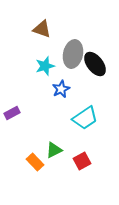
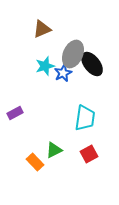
brown triangle: rotated 42 degrees counterclockwise
gray ellipse: rotated 12 degrees clockwise
black ellipse: moved 3 px left
blue star: moved 2 px right, 16 px up
purple rectangle: moved 3 px right
cyan trapezoid: rotated 48 degrees counterclockwise
red square: moved 7 px right, 7 px up
